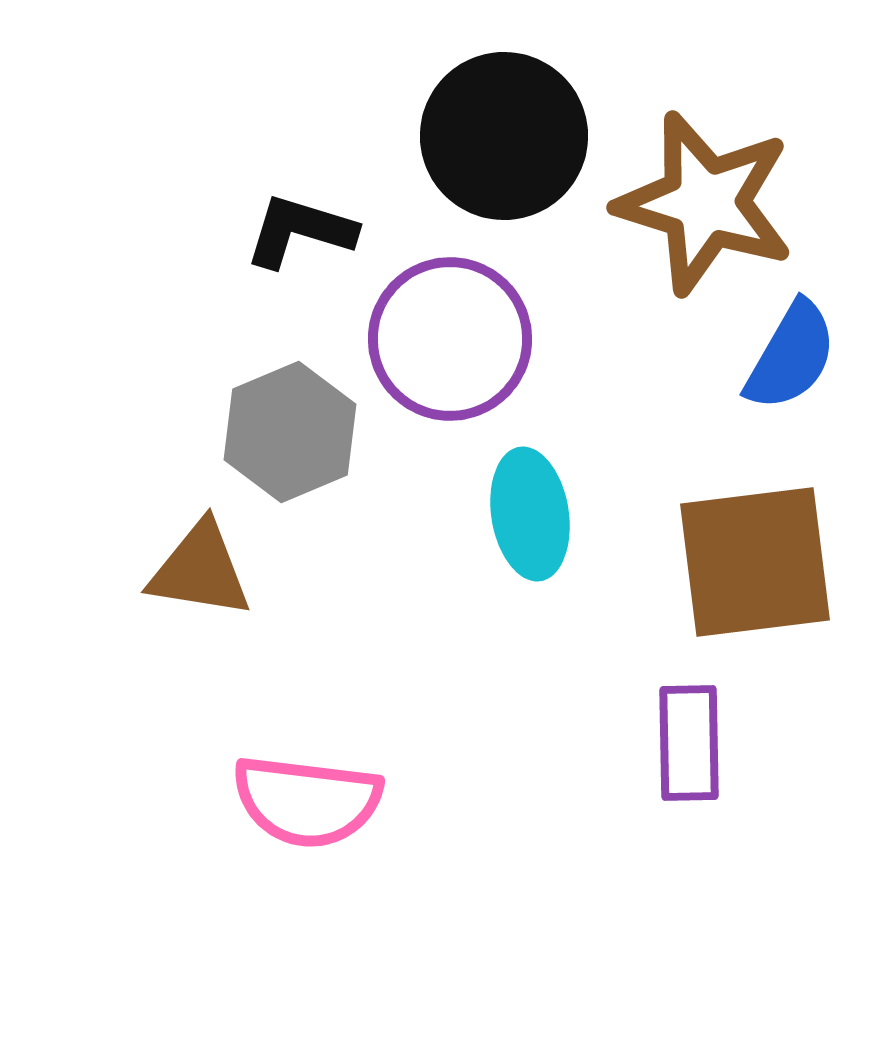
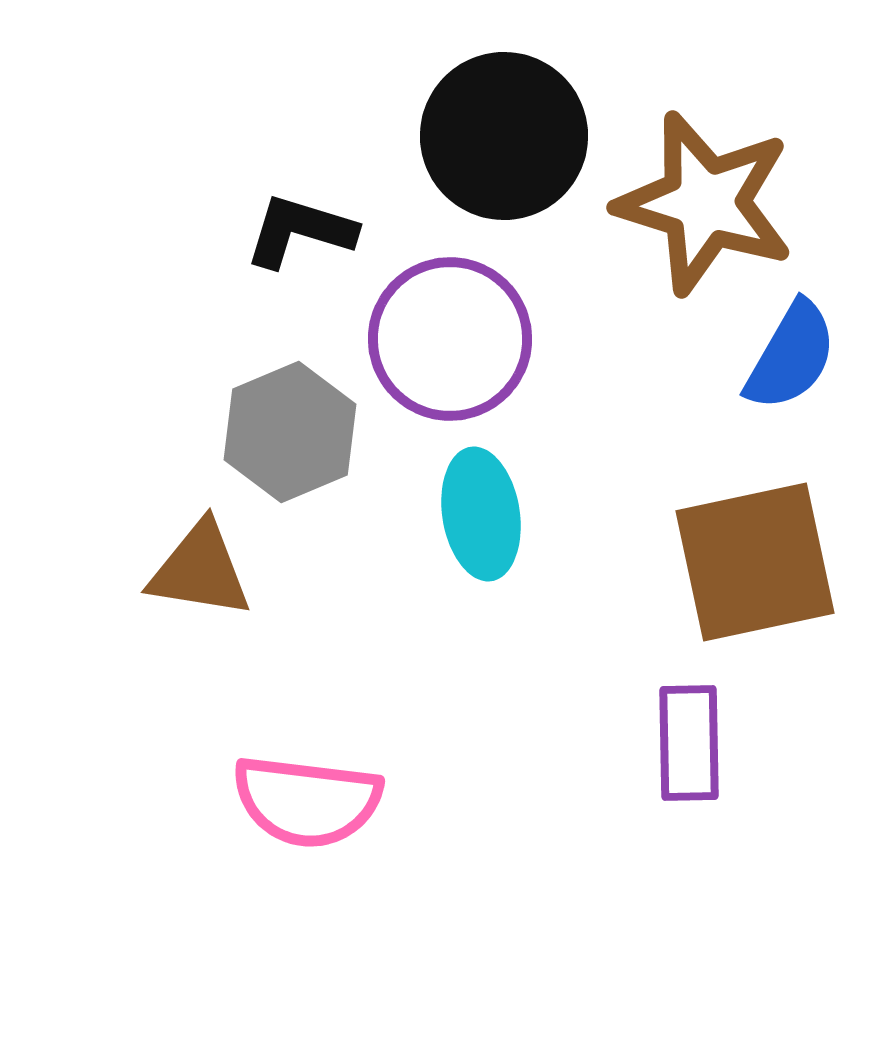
cyan ellipse: moved 49 px left
brown square: rotated 5 degrees counterclockwise
